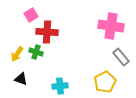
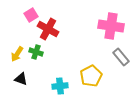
red cross: moved 1 px right, 3 px up; rotated 25 degrees clockwise
yellow pentagon: moved 14 px left, 6 px up
